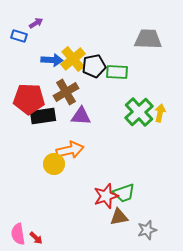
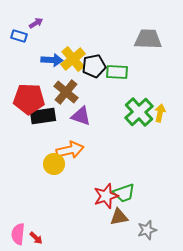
brown cross: rotated 20 degrees counterclockwise
purple triangle: rotated 15 degrees clockwise
pink semicircle: rotated 15 degrees clockwise
